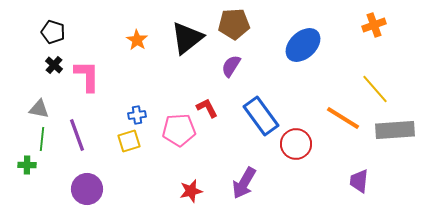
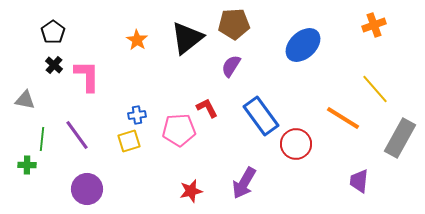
black pentagon: rotated 20 degrees clockwise
gray triangle: moved 14 px left, 9 px up
gray rectangle: moved 5 px right, 8 px down; rotated 57 degrees counterclockwise
purple line: rotated 16 degrees counterclockwise
